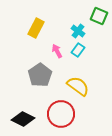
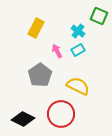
cyan rectangle: rotated 24 degrees clockwise
yellow semicircle: rotated 10 degrees counterclockwise
